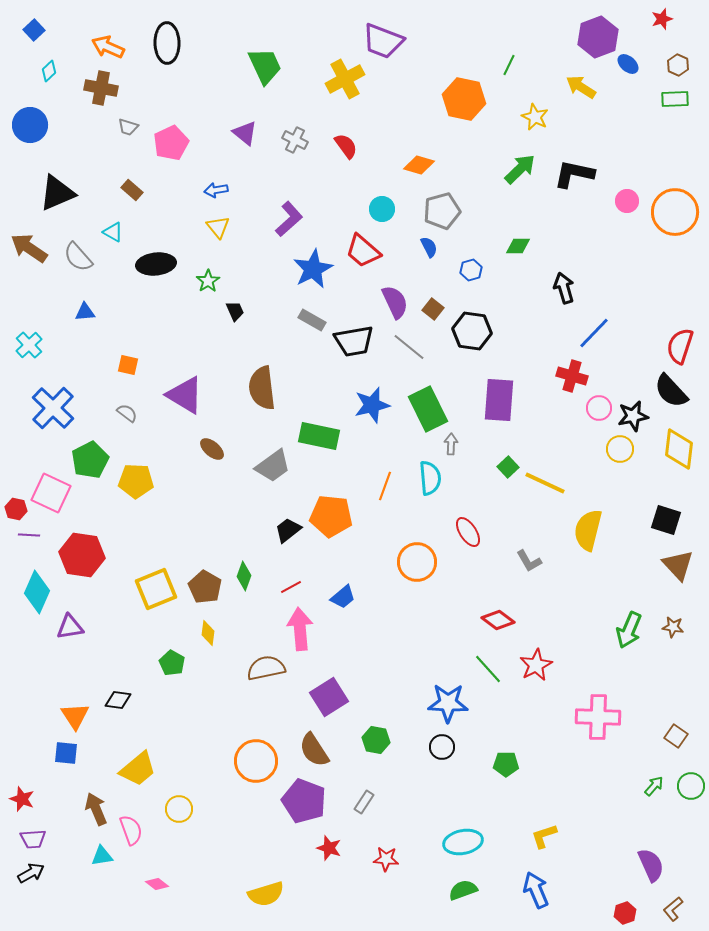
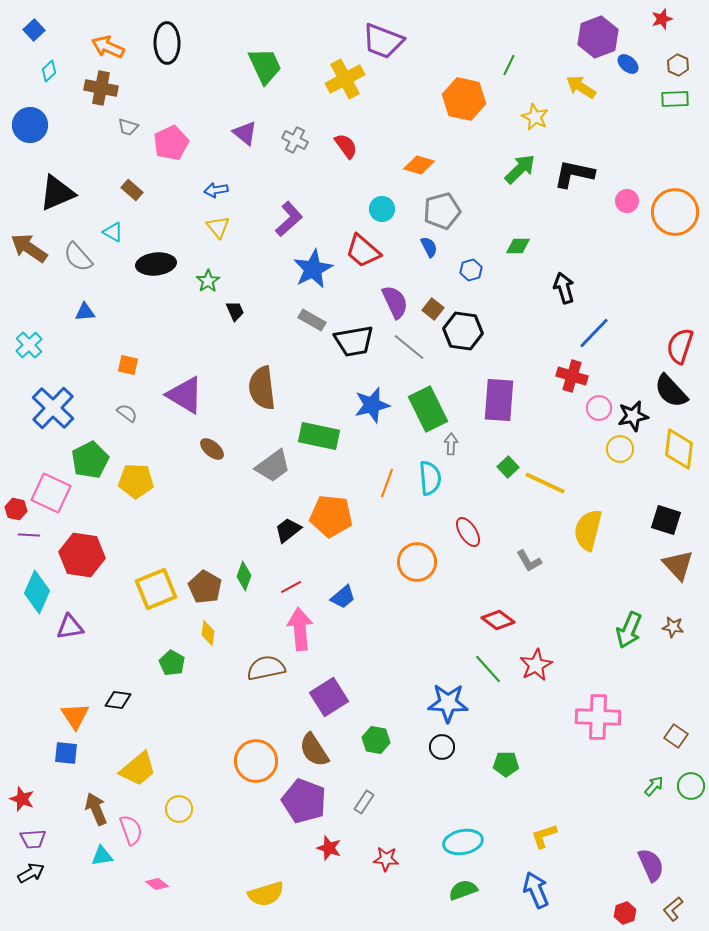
black hexagon at (472, 331): moved 9 px left
orange line at (385, 486): moved 2 px right, 3 px up
